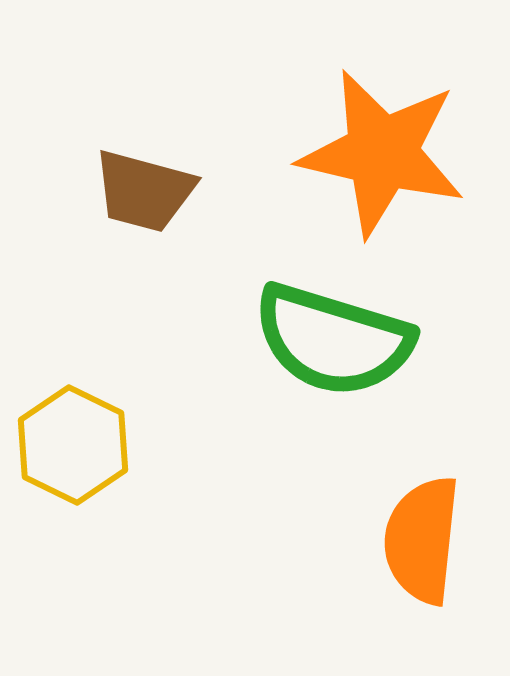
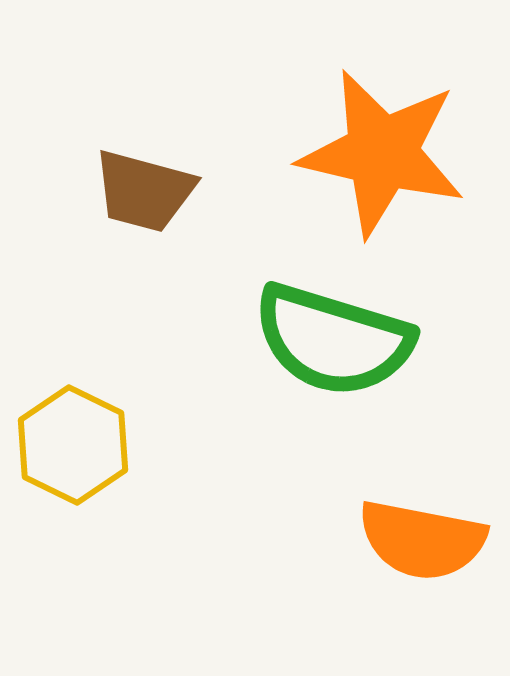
orange semicircle: rotated 85 degrees counterclockwise
